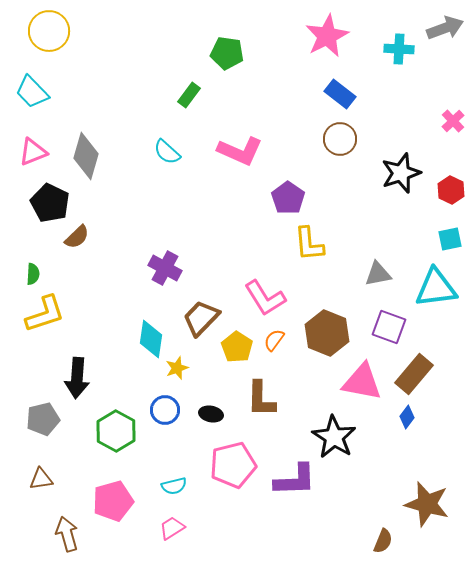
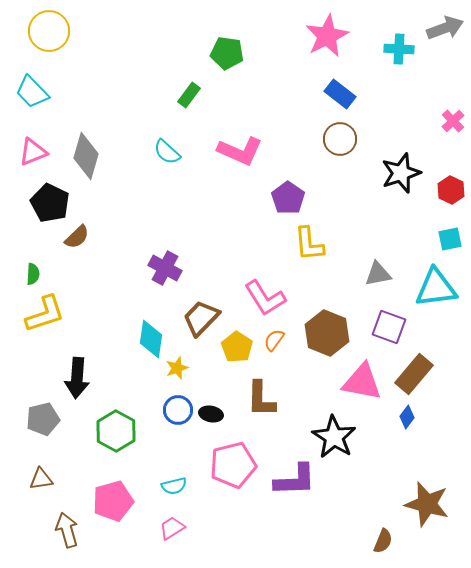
blue circle at (165, 410): moved 13 px right
brown arrow at (67, 534): moved 4 px up
